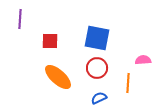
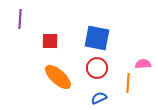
pink semicircle: moved 4 px down
